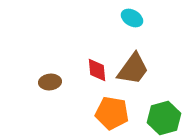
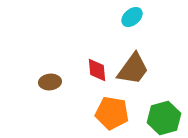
cyan ellipse: moved 1 px up; rotated 70 degrees counterclockwise
